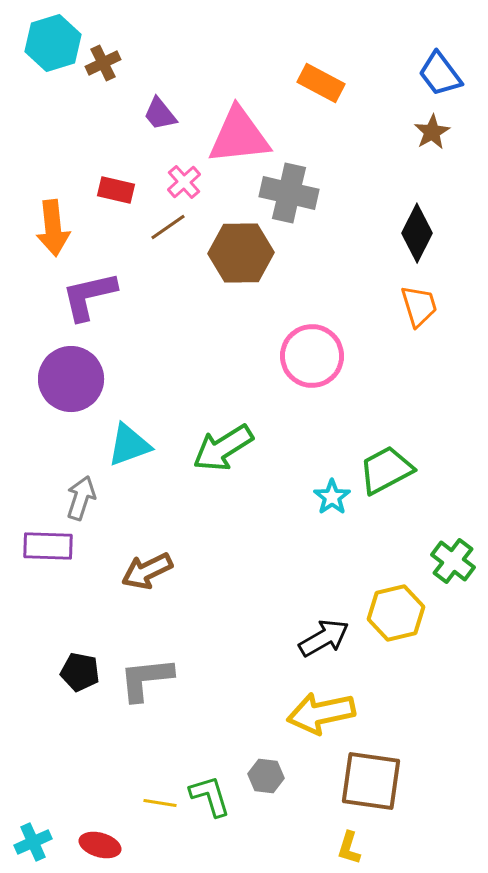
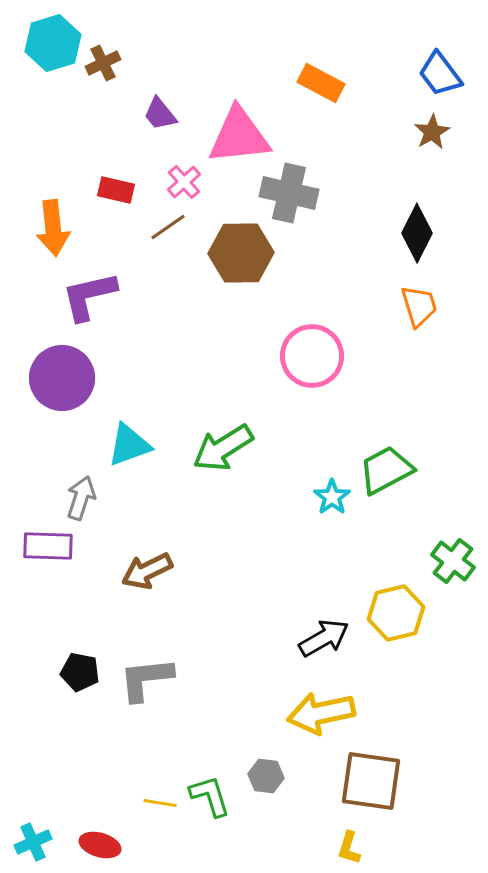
purple circle: moved 9 px left, 1 px up
